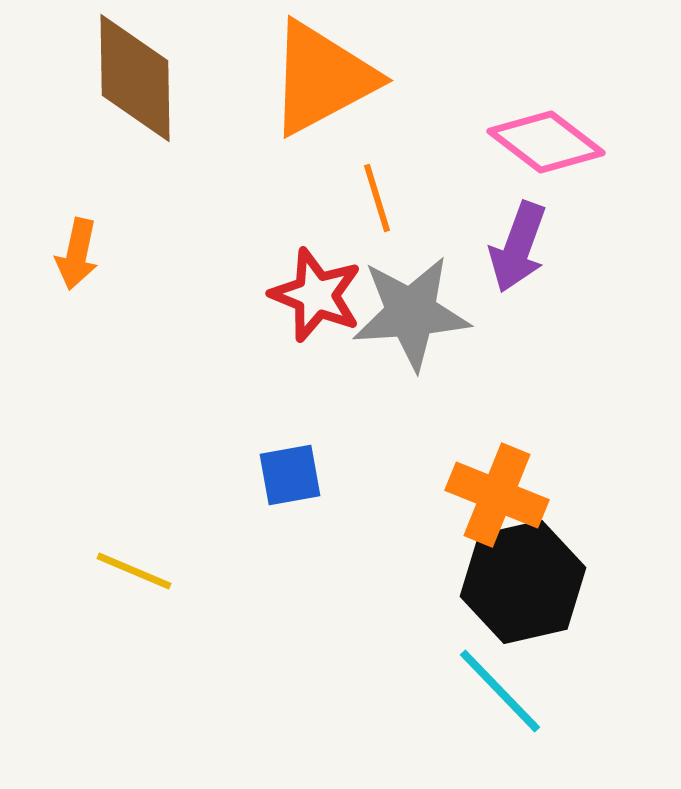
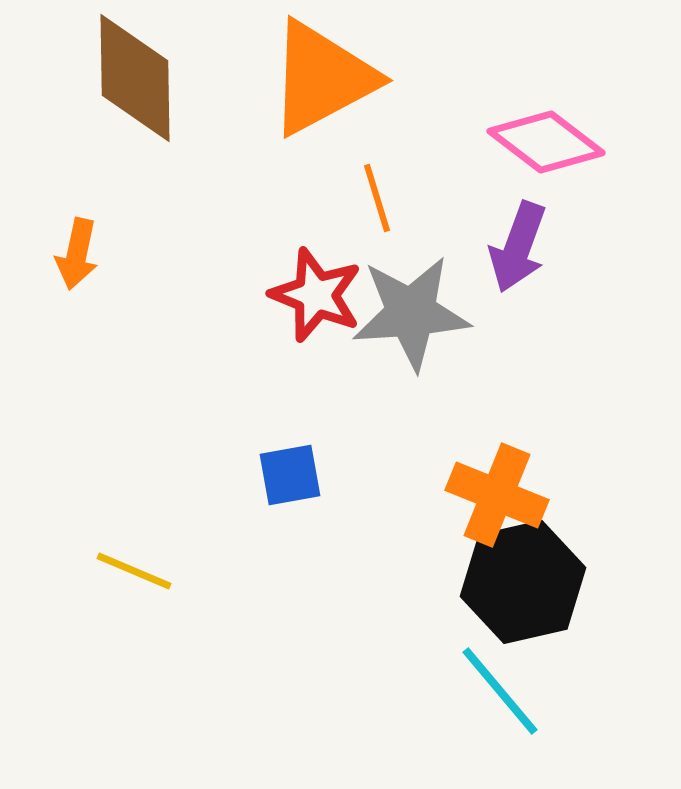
cyan line: rotated 4 degrees clockwise
